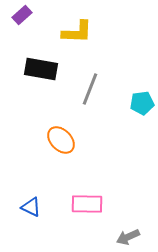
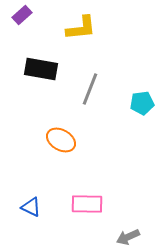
yellow L-shape: moved 4 px right, 4 px up; rotated 8 degrees counterclockwise
orange ellipse: rotated 16 degrees counterclockwise
